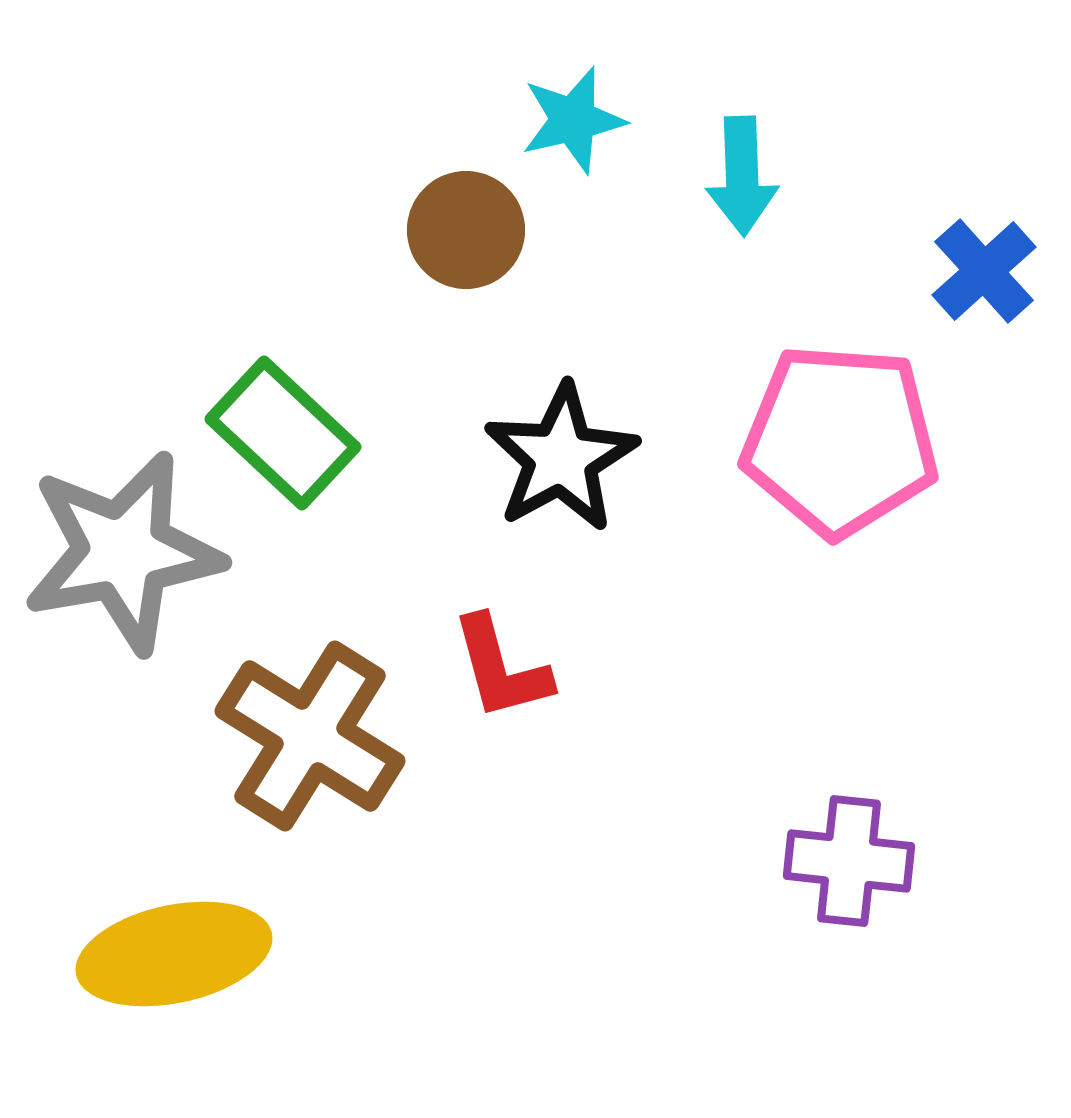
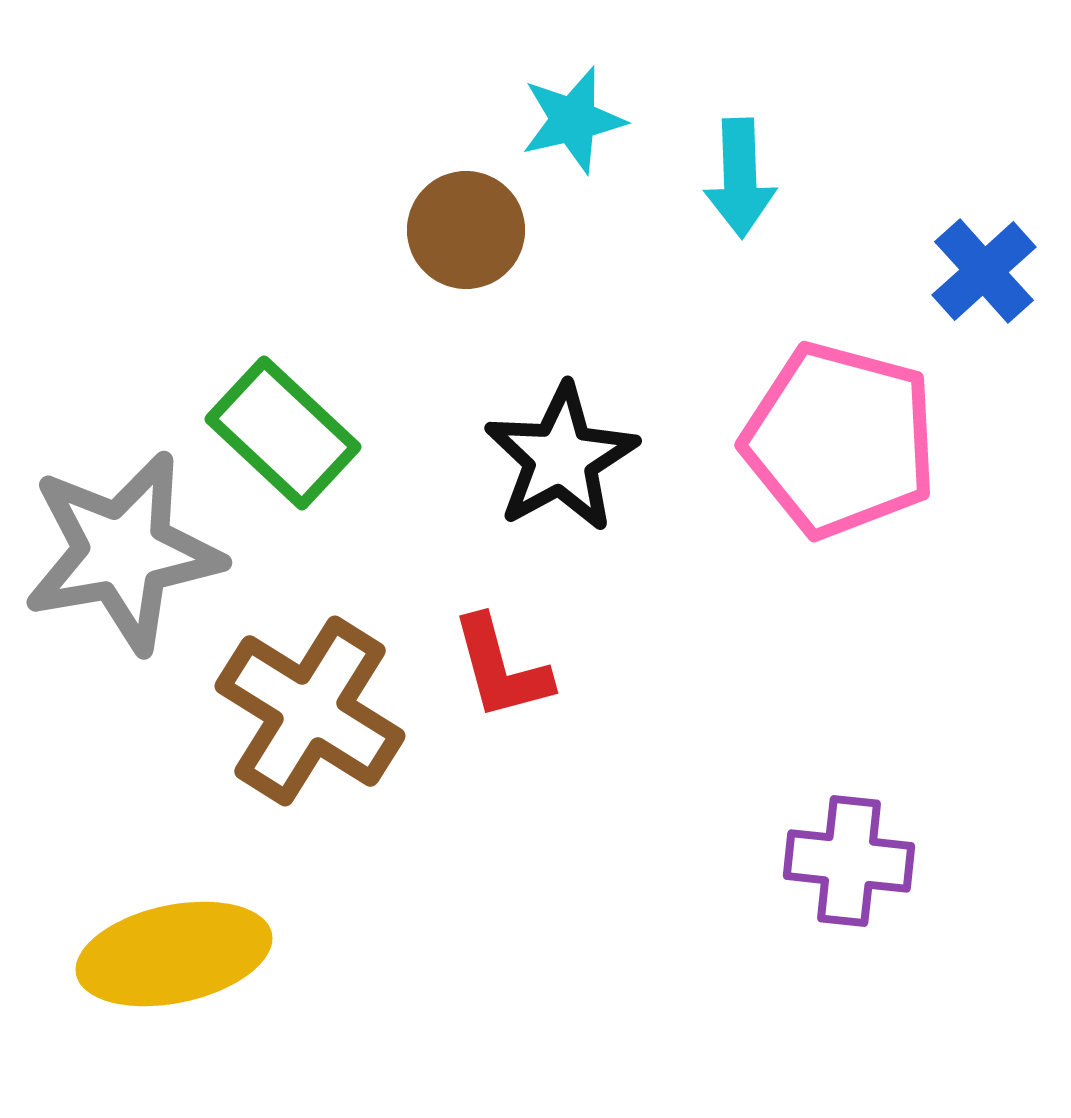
cyan arrow: moved 2 px left, 2 px down
pink pentagon: rotated 11 degrees clockwise
brown cross: moved 25 px up
